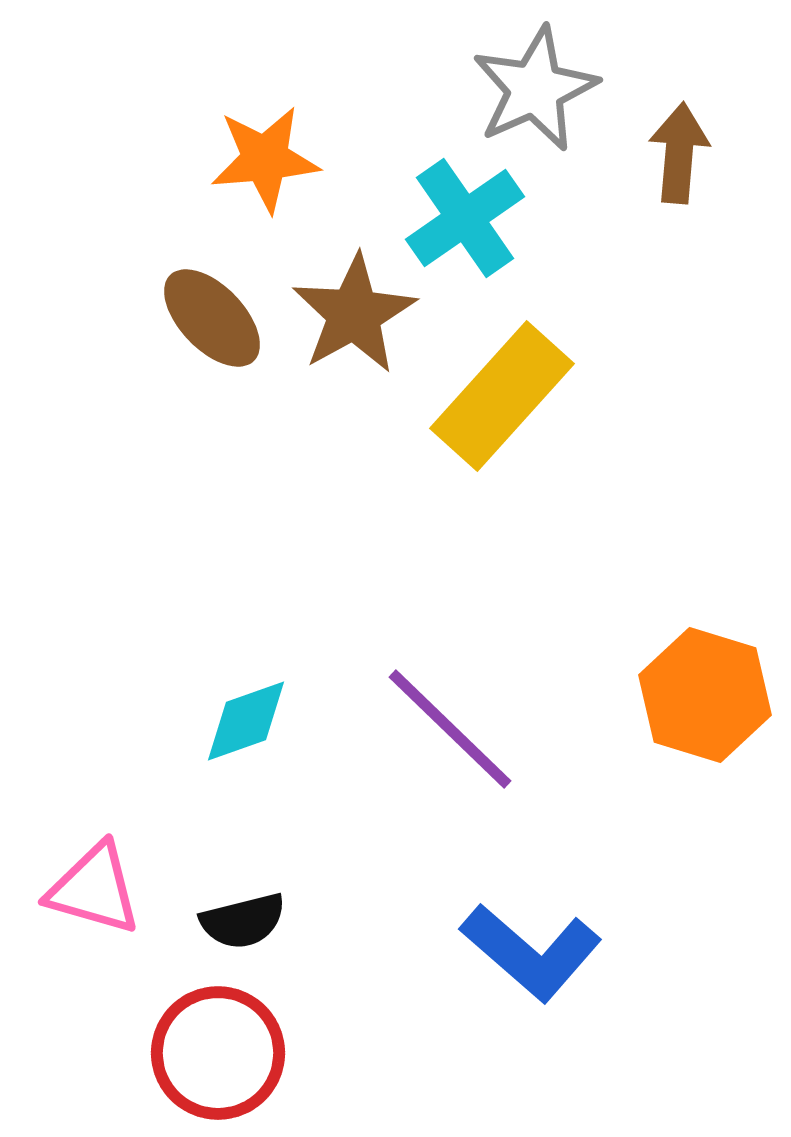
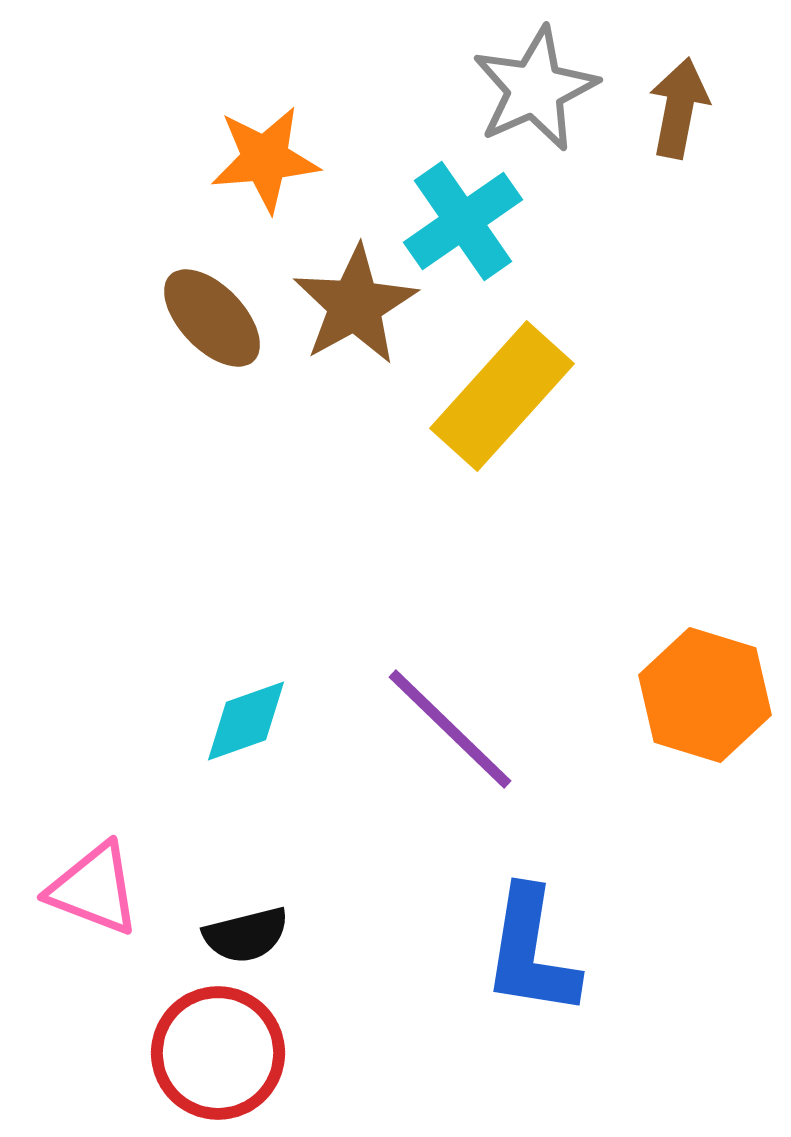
brown arrow: moved 45 px up; rotated 6 degrees clockwise
cyan cross: moved 2 px left, 3 px down
brown star: moved 1 px right, 9 px up
pink triangle: rotated 5 degrees clockwise
black semicircle: moved 3 px right, 14 px down
blue L-shape: rotated 58 degrees clockwise
